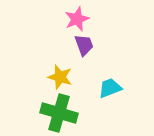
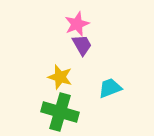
pink star: moved 5 px down
purple trapezoid: moved 2 px left; rotated 10 degrees counterclockwise
green cross: moved 1 px right, 1 px up
